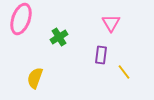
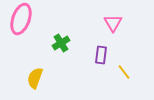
pink triangle: moved 2 px right
green cross: moved 2 px right, 6 px down
